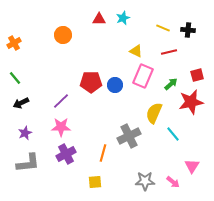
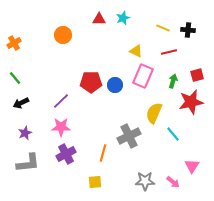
green arrow: moved 2 px right, 3 px up; rotated 32 degrees counterclockwise
